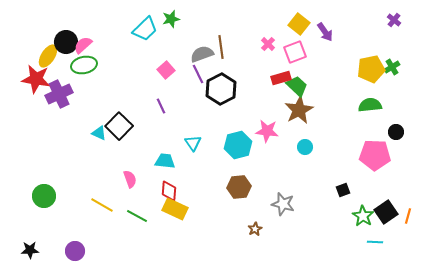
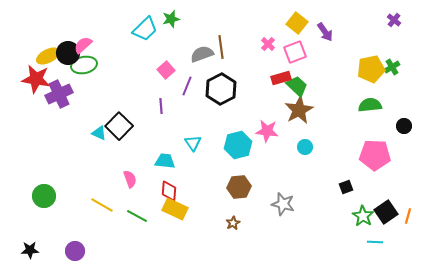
yellow square at (299, 24): moved 2 px left, 1 px up
black circle at (66, 42): moved 2 px right, 11 px down
yellow ellipse at (48, 56): rotated 30 degrees clockwise
purple line at (198, 74): moved 11 px left, 12 px down; rotated 48 degrees clockwise
purple line at (161, 106): rotated 21 degrees clockwise
black circle at (396, 132): moved 8 px right, 6 px up
black square at (343, 190): moved 3 px right, 3 px up
brown star at (255, 229): moved 22 px left, 6 px up
